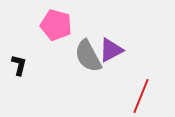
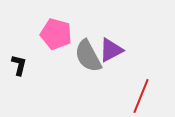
pink pentagon: moved 9 px down
